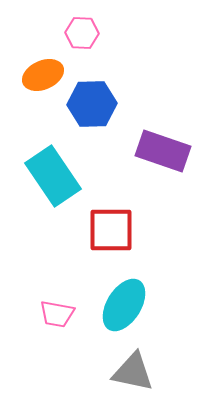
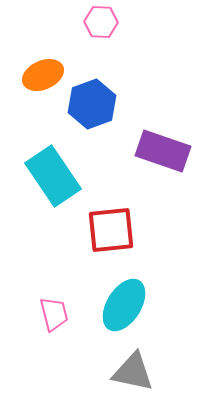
pink hexagon: moved 19 px right, 11 px up
blue hexagon: rotated 18 degrees counterclockwise
red square: rotated 6 degrees counterclockwise
pink trapezoid: moved 3 px left; rotated 114 degrees counterclockwise
